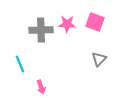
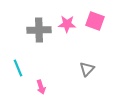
pink square: moved 1 px up
gray cross: moved 2 px left
gray triangle: moved 12 px left, 10 px down
cyan line: moved 2 px left, 4 px down
